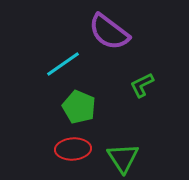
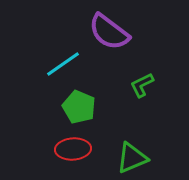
green triangle: moved 9 px right; rotated 40 degrees clockwise
